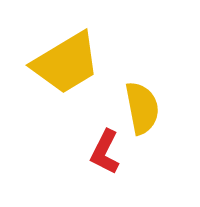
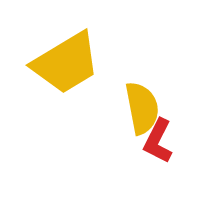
red L-shape: moved 53 px right, 11 px up
